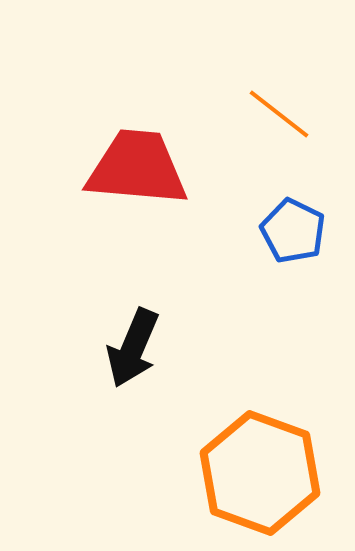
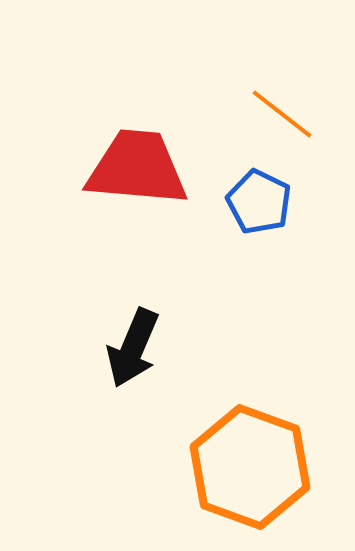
orange line: moved 3 px right
blue pentagon: moved 34 px left, 29 px up
orange hexagon: moved 10 px left, 6 px up
